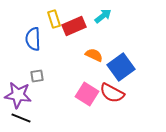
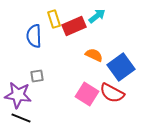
cyan arrow: moved 6 px left
blue semicircle: moved 1 px right, 3 px up
